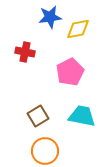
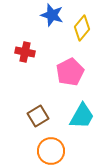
blue star: moved 2 px right, 2 px up; rotated 25 degrees clockwise
yellow diamond: moved 4 px right, 1 px up; rotated 40 degrees counterclockwise
cyan trapezoid: rotated 108 degrees clockwise
orange circle: moved 6 px right
